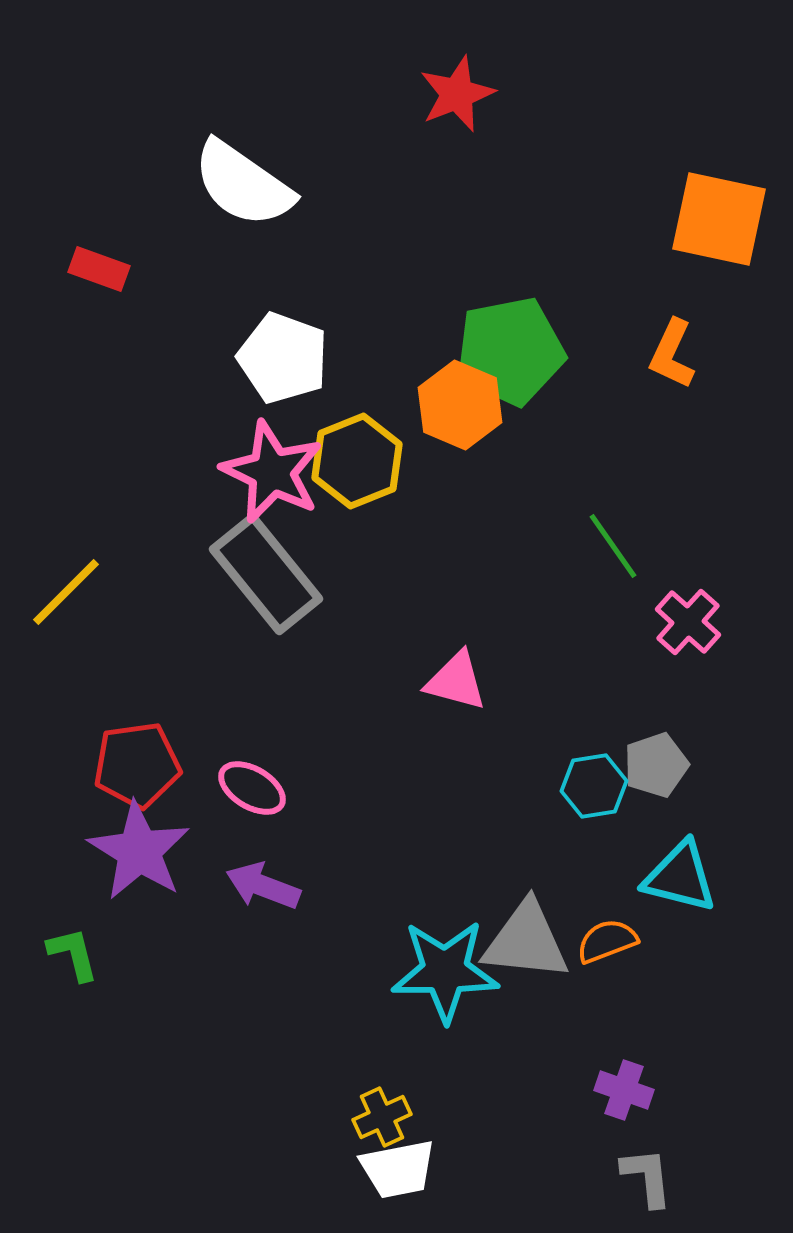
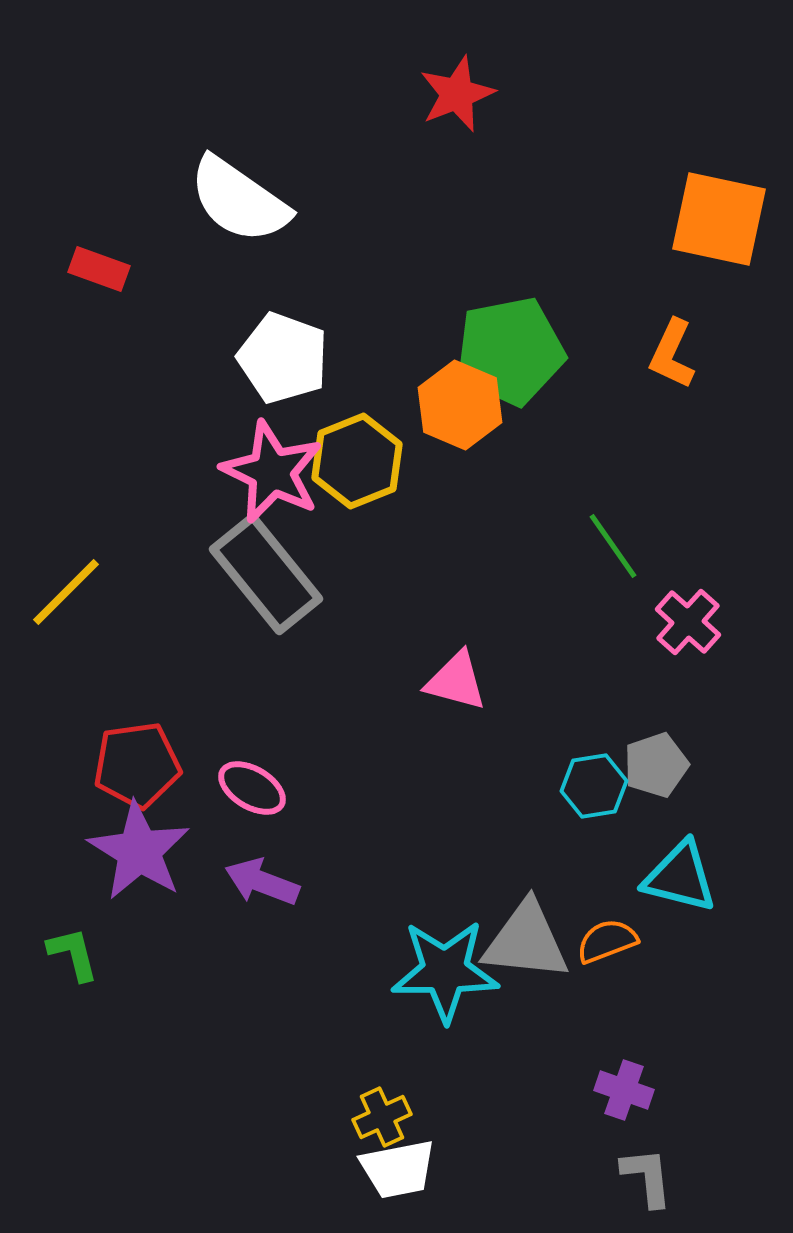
white semicircle: moved 4 px left, 16 px down
purple arrow: moved 1 px left, 4 px up
